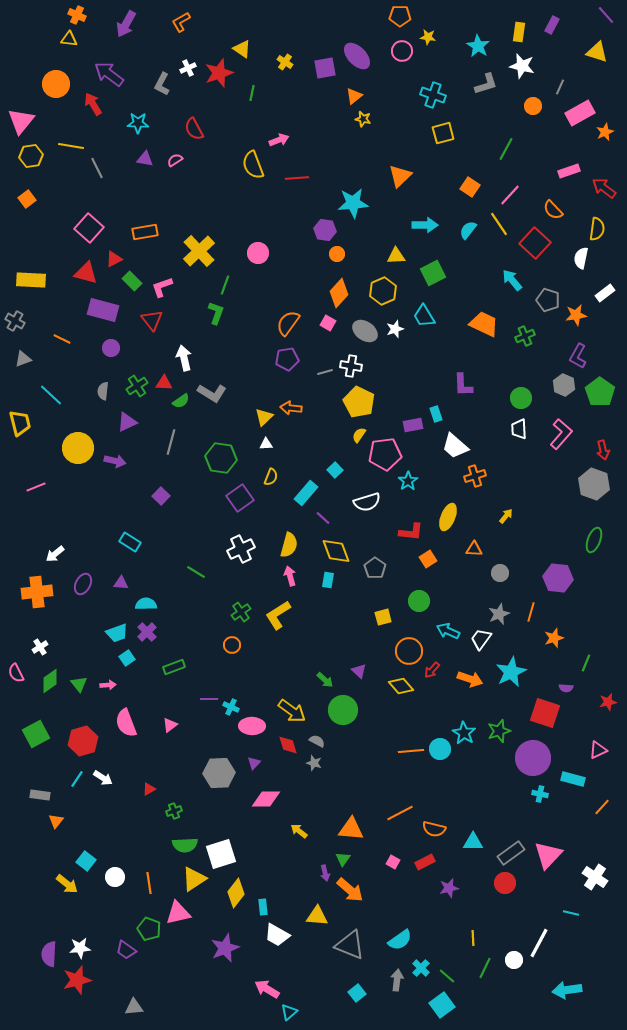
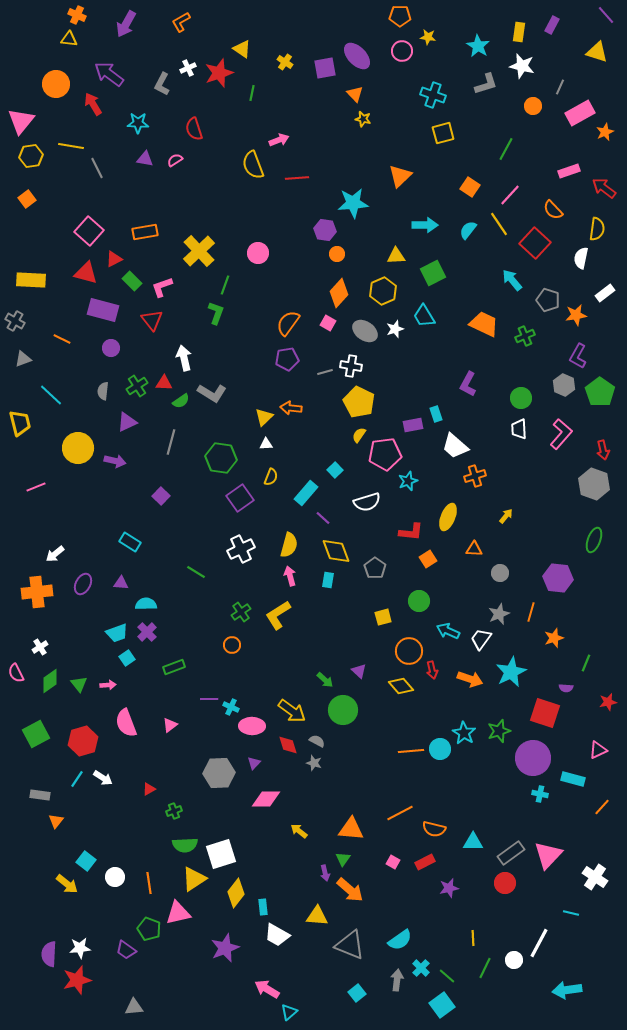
orange triangle at (354, 96): moved 1 px right, 2 px up; rotated 36 degrees counterclockwise
red semicircle at (194, 129): rotated 10 degrees clockwise
pink square at (89, 228): moved 3 px down
purple L-shape at (463, 385): moved 5 px right, 1 px up; rotated 30 degrees clockwise
cyan star at (408, 481): rotated 12 degrees clockwise
red arrow at (432, 670): rotated 54 degrees counterclockwise
